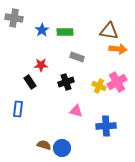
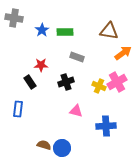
orange arrow: moved 5 px right, 4 px down; rotated 42 degrees counterclockwise
